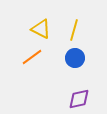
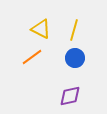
purple diamond: moved 9 px left, 3 px up
